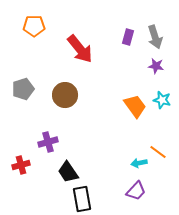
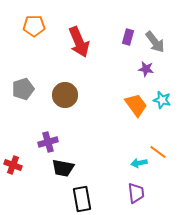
gray arrow: moved 5 px down; rotated 20 degrees counterclockwise
red arrow: moved 1 px left, 7 px up; rotated 16 degrees clockwise
purple star: moved 10 px left, 3 px down
orange trapezoid: moved 1 px right, 1 px up
red cross: moved 8 px left; rotated 36 degrees clockwise
black trapezoid: moved 5 px left, 4 px up; rotated 45 degrees counterclockwise
purple trapezoid: moved 2 px down; rotated 50 degrees counterclockwise
